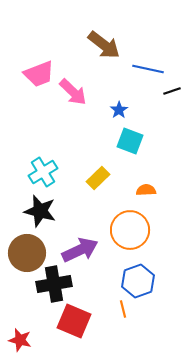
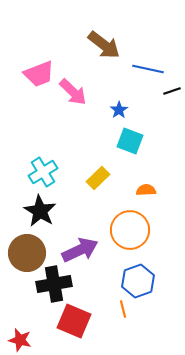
black star: rotated 16 degrees clockwise
